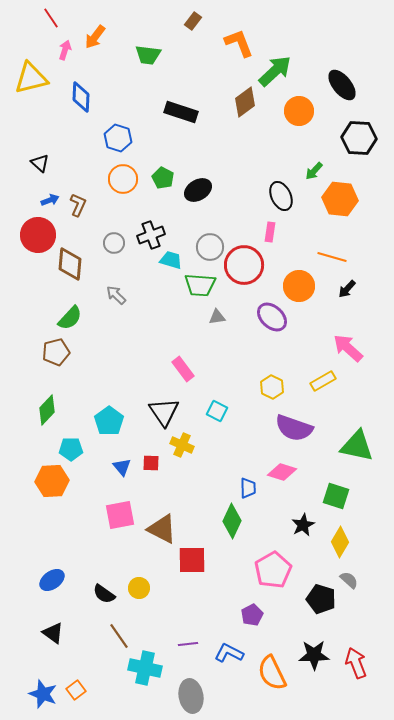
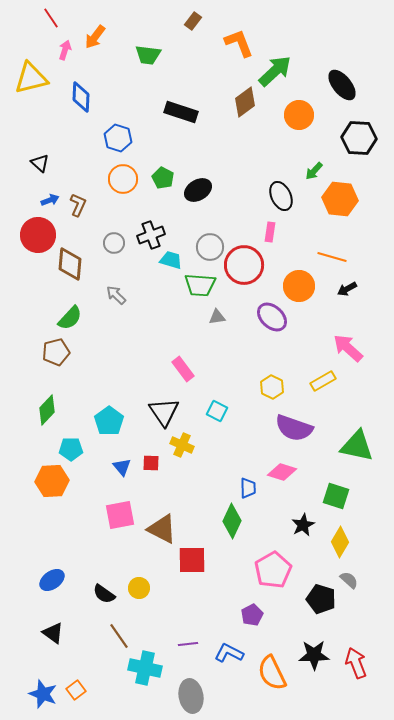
orange circle at (299, 111): moved 4 px down
black arrow at (347, 289): rotated 18 degrees clockwise
